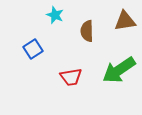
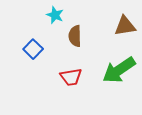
brown triangle: moved 5 px down
brown semicircle: moved 12 px left, 5 px down
blue square: rotated 12 degrees counterclockwise
